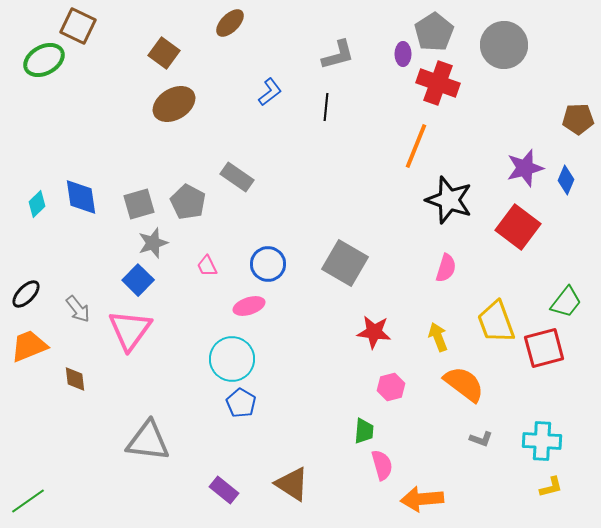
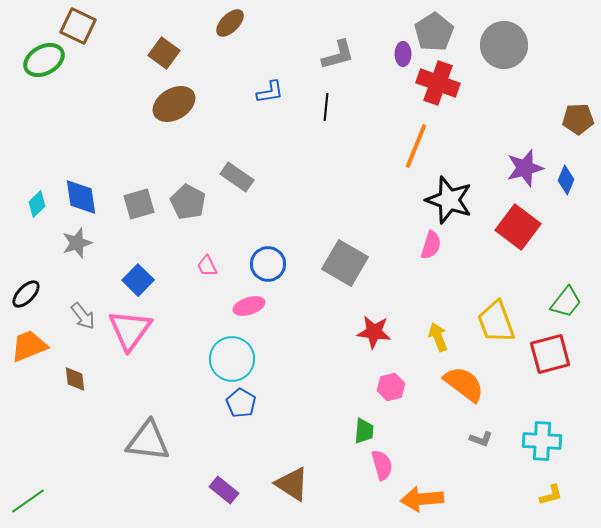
blue L-shape at (270, 92): rotated 28 degrees clockwise
gray star at (153, 243): moved 76 px left
pink semicircle at (446, 268): moved 15 px left, 23 px up
gray arrow at (78, 309): moved 5 px right, 7 px down
red square at (544, 348): moved 6 px right, 6 px down
yellow L-shape at (551, 487): moved 8 px down
